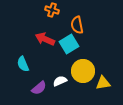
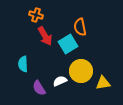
orange cross: moved 16 px left, 5 px down
orange semicircle: moved 3 px right, 2 px down
red arrow: moved 3 px up; rotated 144 degrees counterclockwise
cyan square: moved 1 px left
cyan semicircle: rotated 21 degrees clockwise
yellow circle: moved 2 px left
purple semicircle: rotated 98 degrees clockwise
